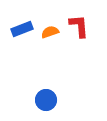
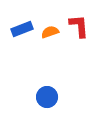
blue circle: moved 1 px right, 3 px up
